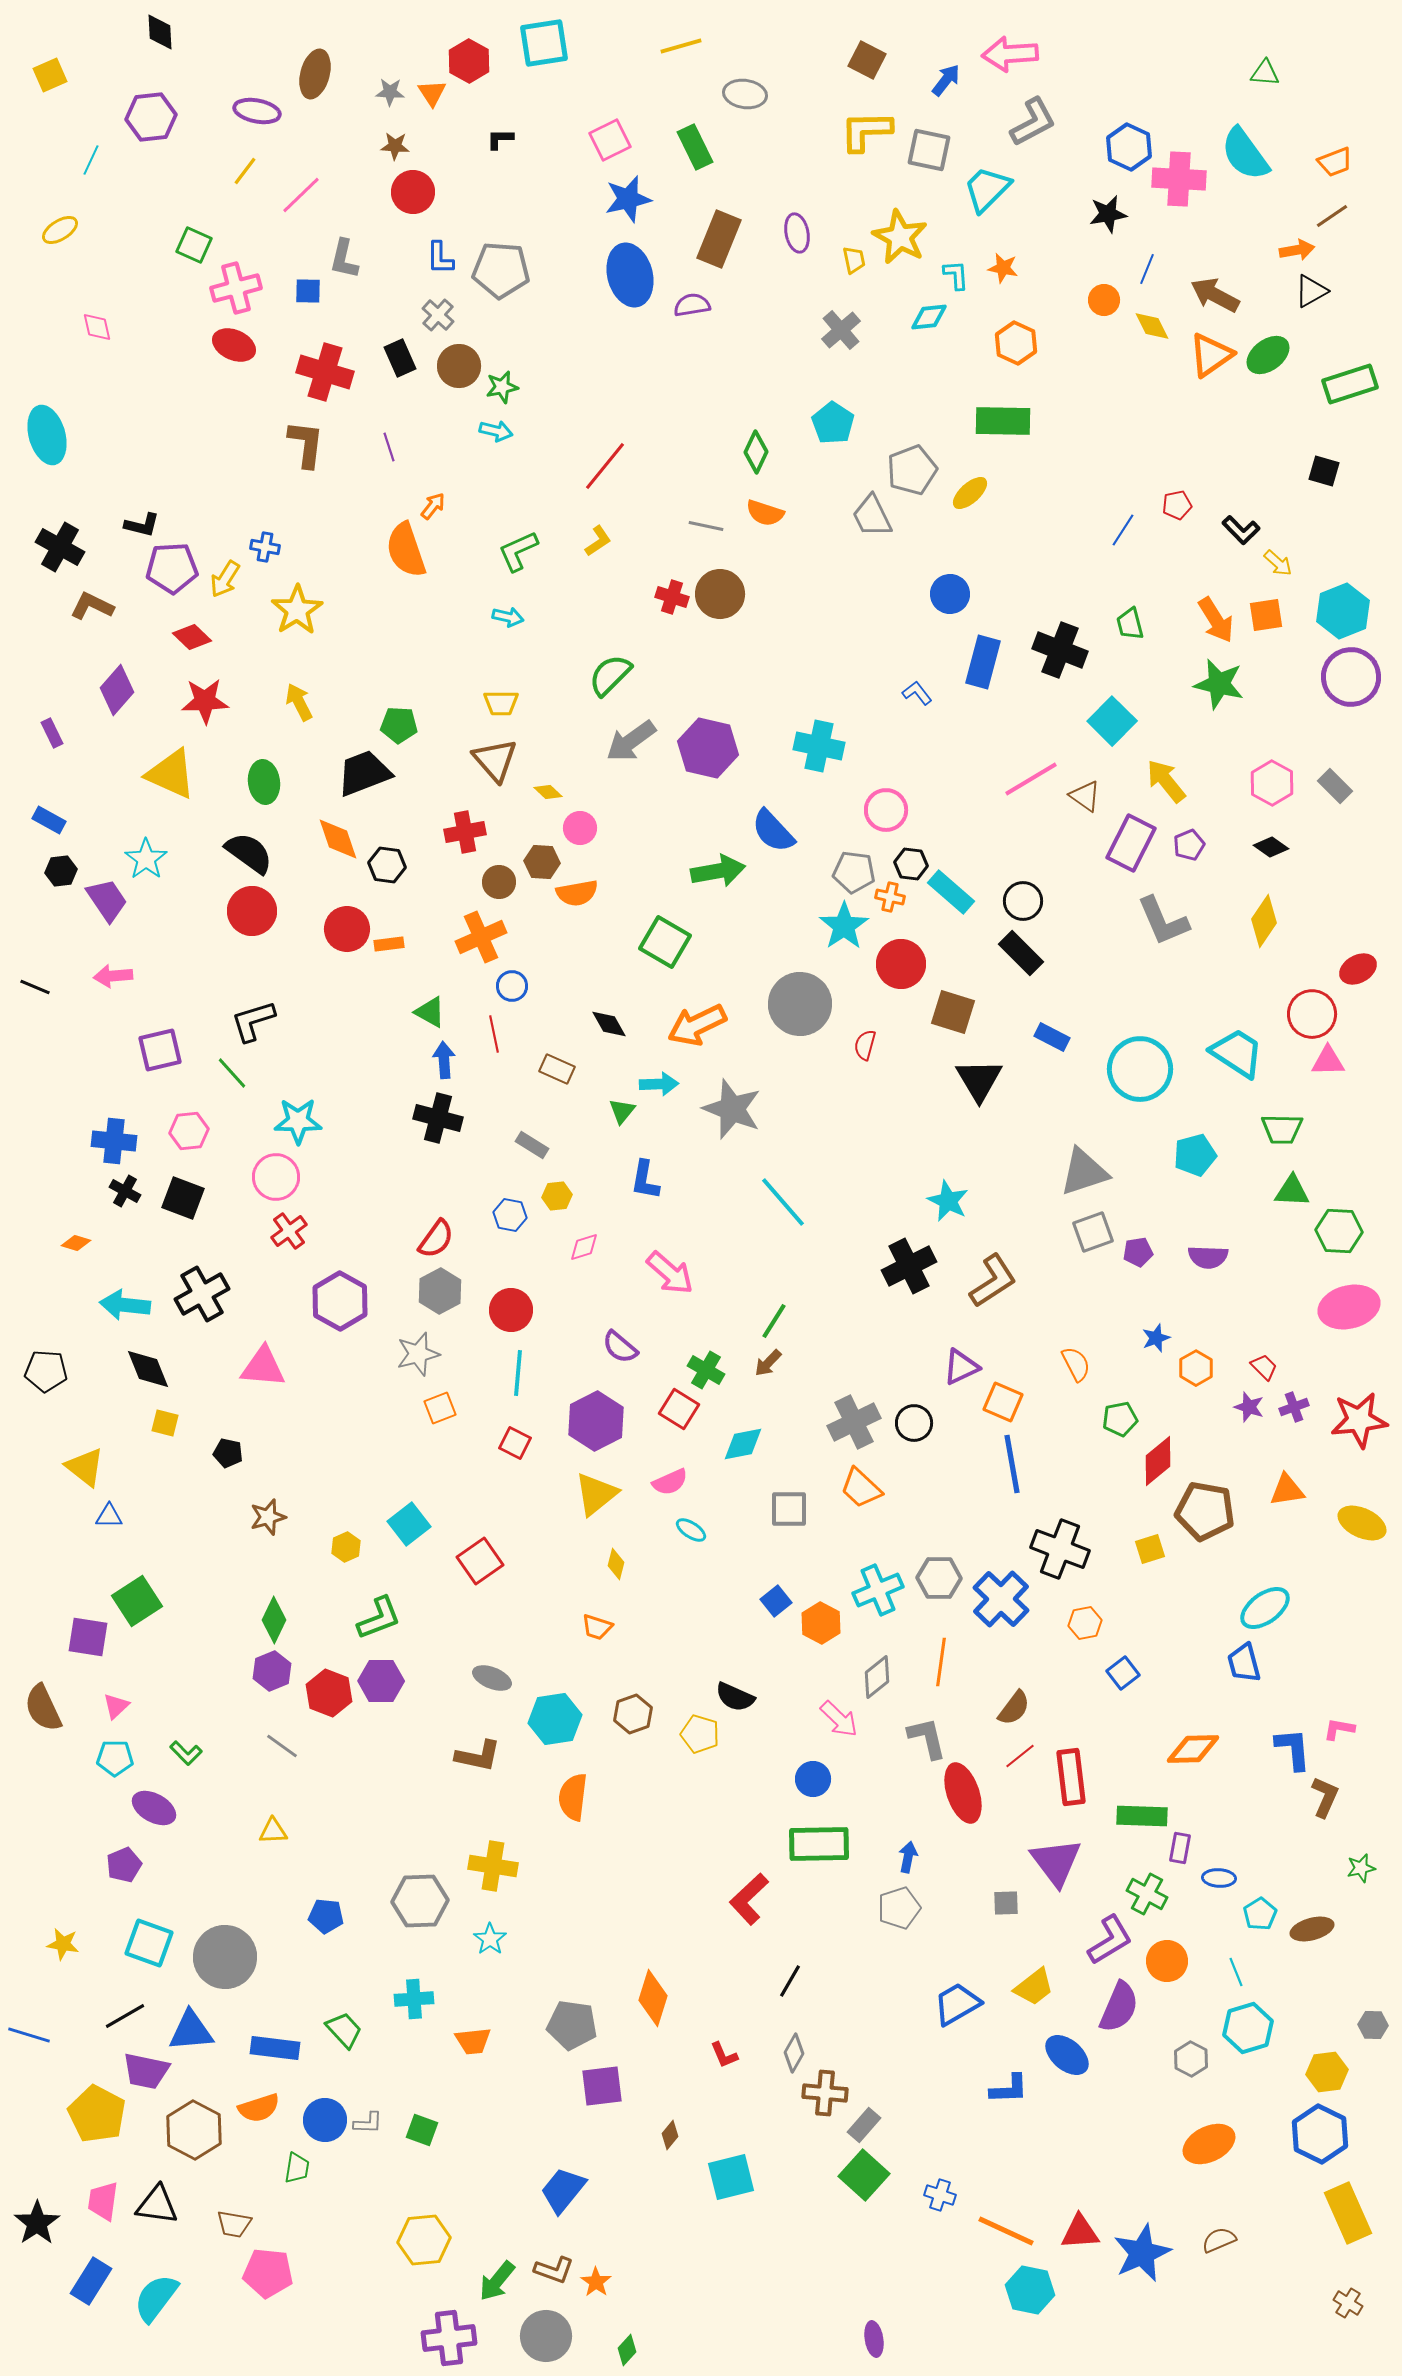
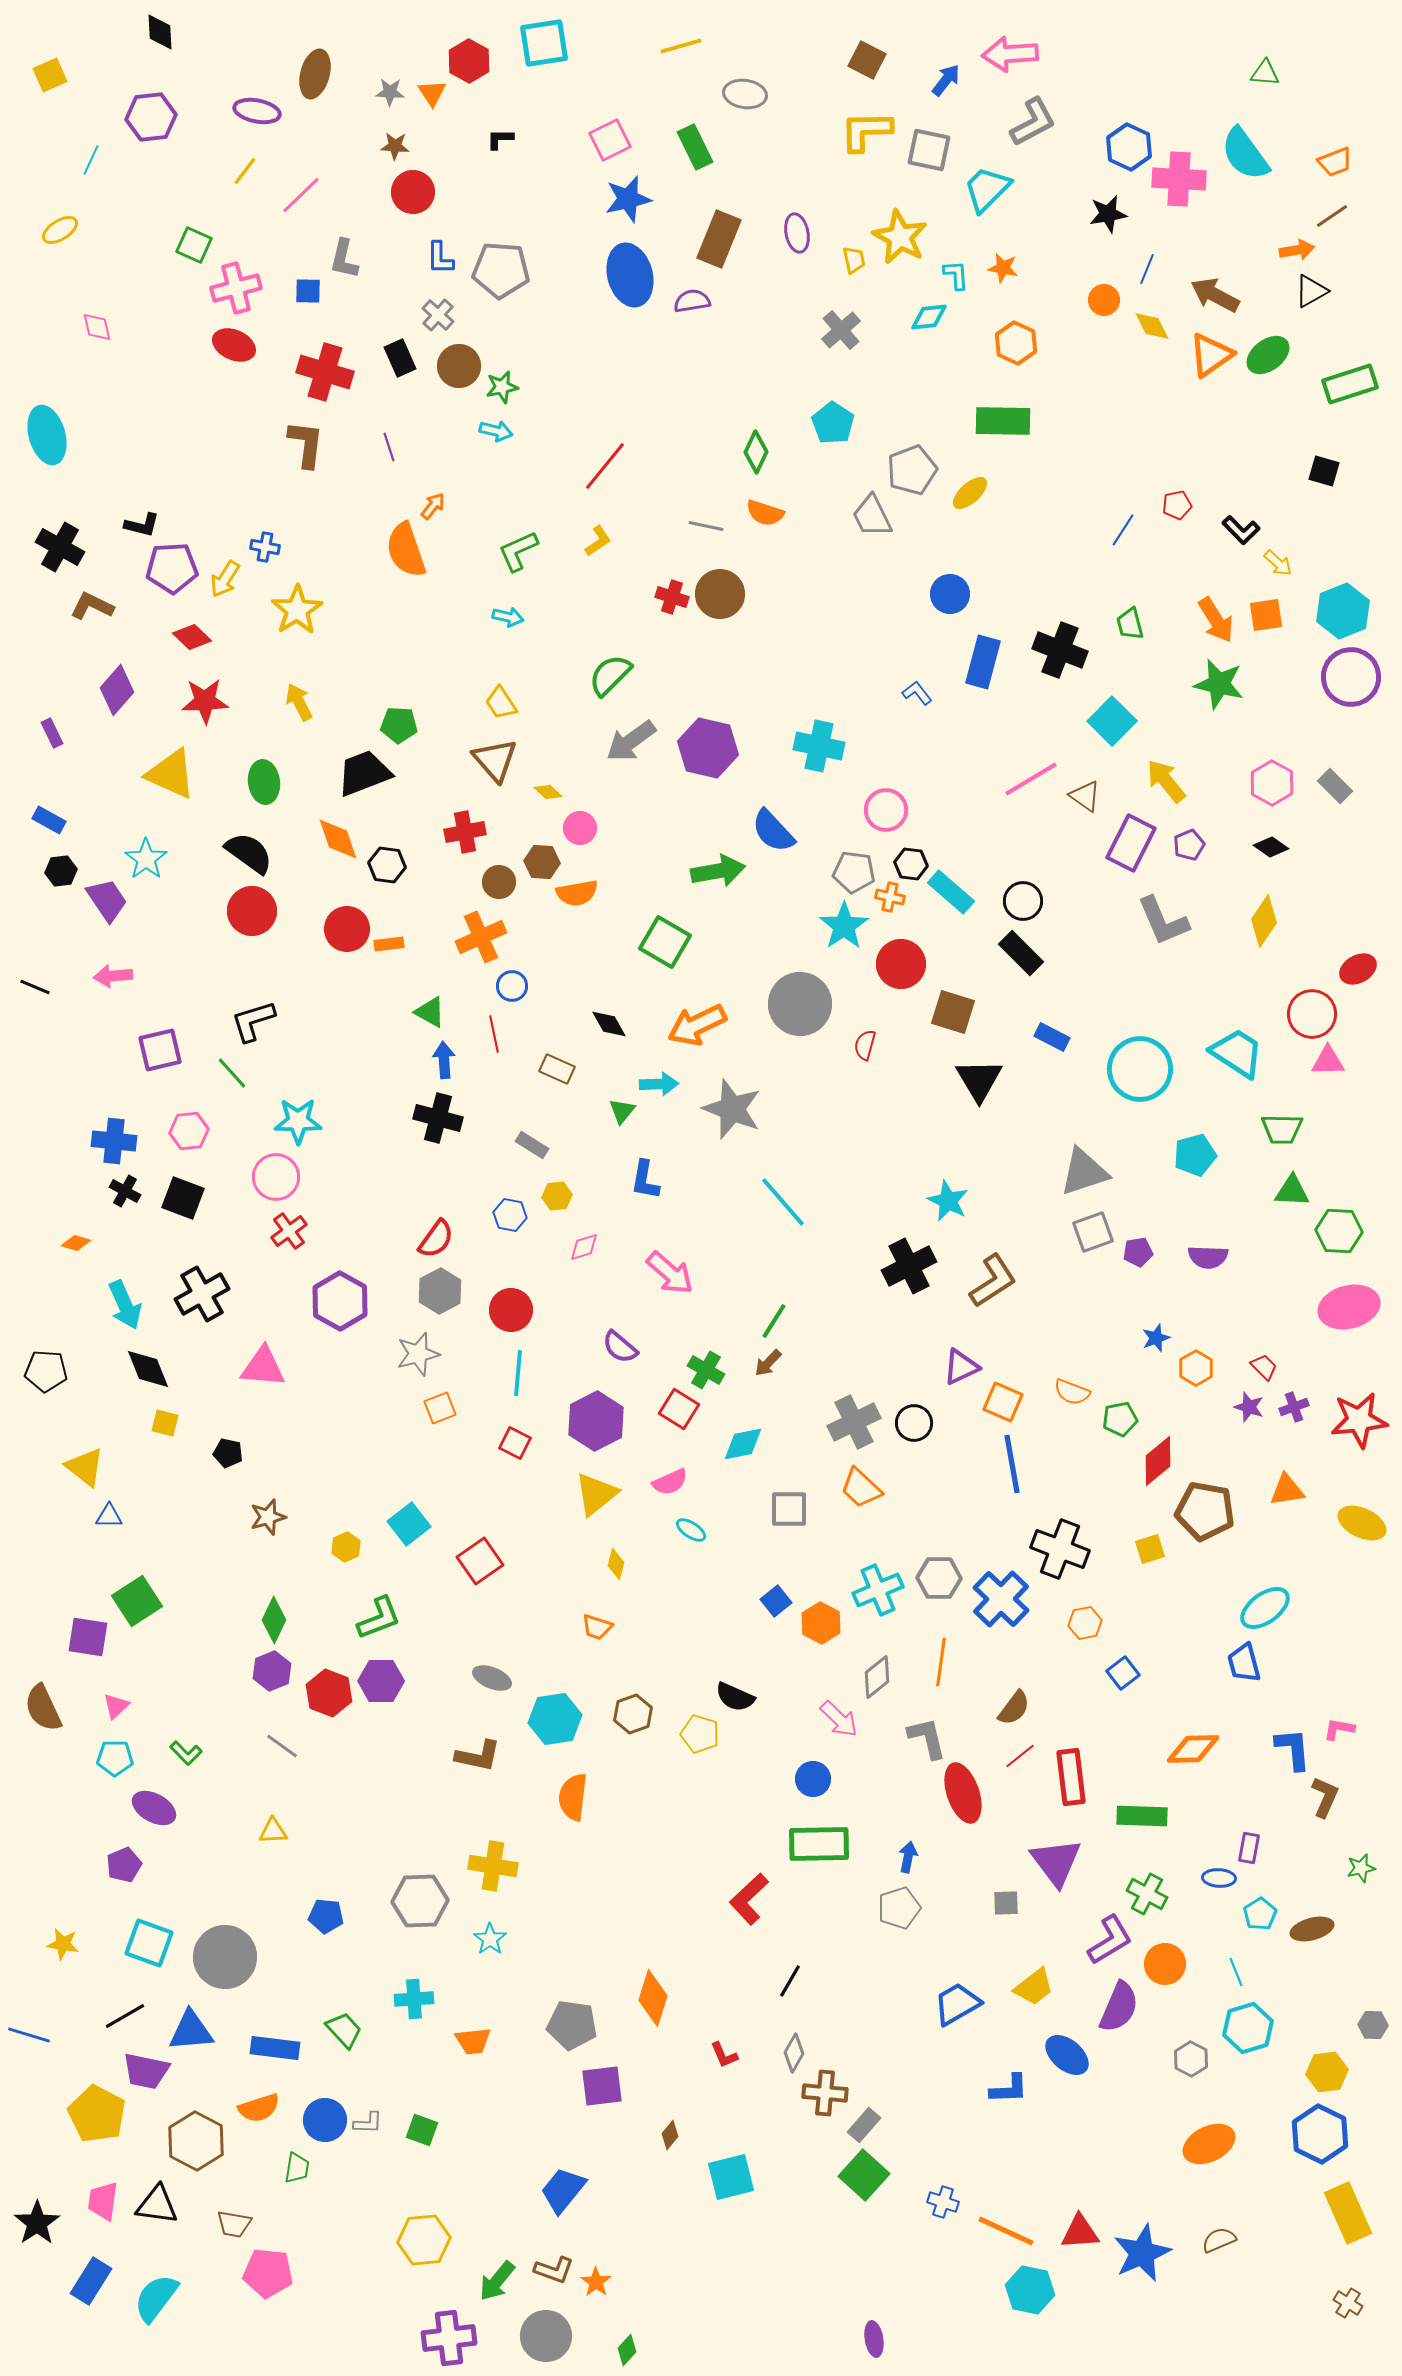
purple semicircle at (692, 305): moved 4 px up
yellow trapezoid at (501, 703): rotated 57 degrees clockwise
cyan arrow at (125, 1305): rotated 120 degrees counterclockwise
orange semicircle at (1076, 1364): moved 4 px left, 28 px down; rotated 138 degrees clockwise
purple rectangle at (1180, 1848): moved 69 px right
orange circle at (1167, 1961): moved 2 px left, 3 px down
brown hexagon at (194, 2130): moved 2 px right, 11 px down
blue cross at (940, 2195): moved 3 px right, 7 px down
